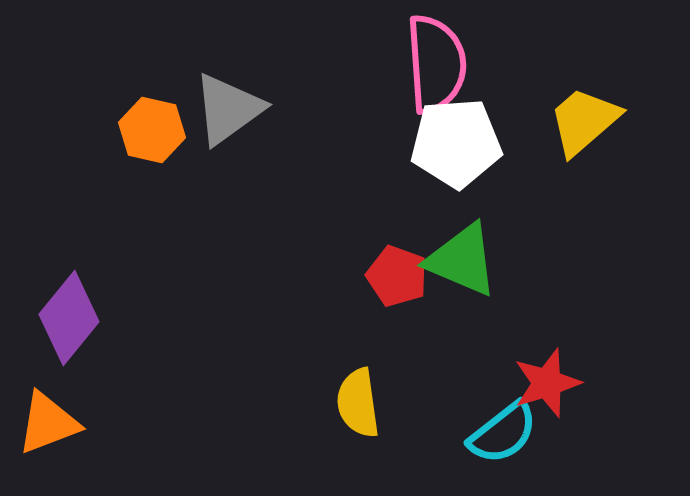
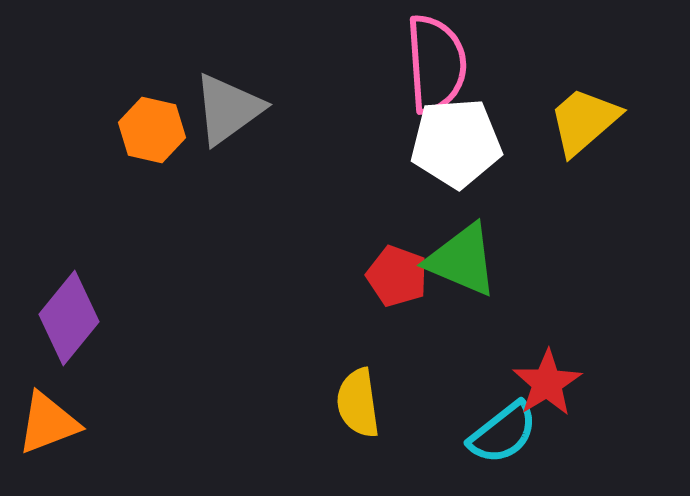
red star: rotated 14 degrees counterclockwise
